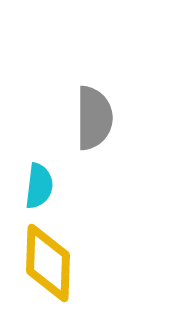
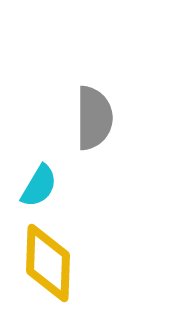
cyan semicircle: rotated 24 degrees clockwise
